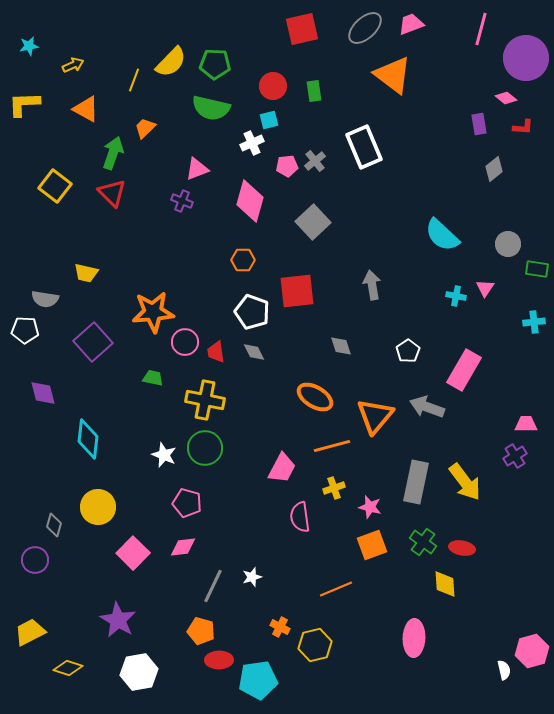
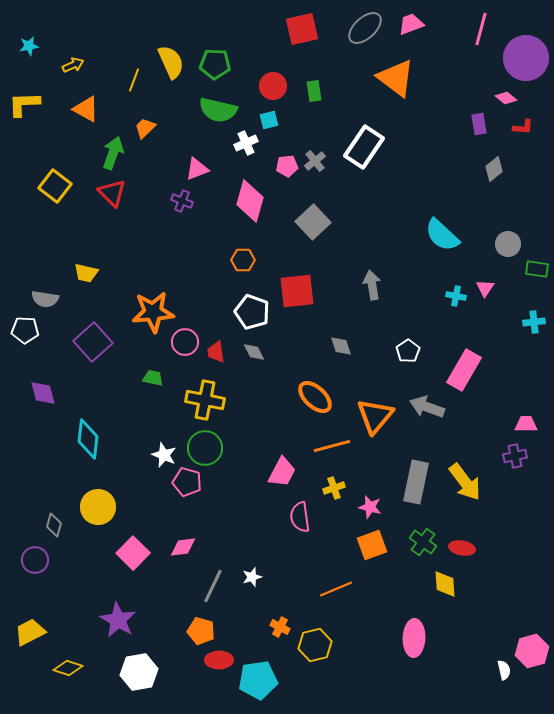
yellow semicircle at (171, 62): rotated 68 degrees counterclockwise
orange triangle at (393, 75): moved 3 px right, 3 px down
green semicircle at (211, 108): moved 7 px right, 2 px down
white cross at (252, 143): moved 6 px left
white rectangle at (364, 147): rotated 57 degrees clockwise
orange ellipse at (315, 397): rotated 12 degrees clockwise
purple cross at (515, 456): rotated 20 degrees clockwise
pink trapezoid at (282, 468): moved 4 px down
pink pentagon at (187, 503): moved 21 px up
